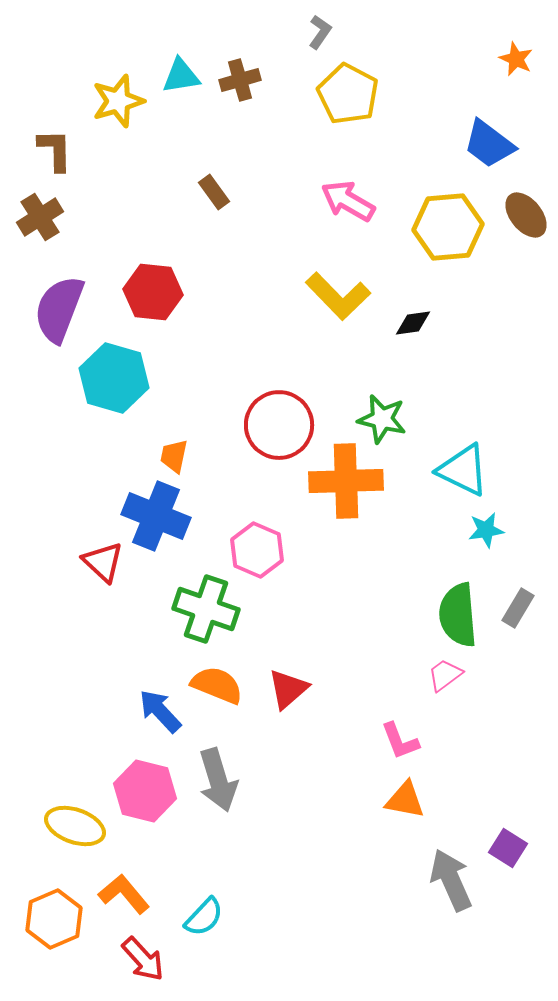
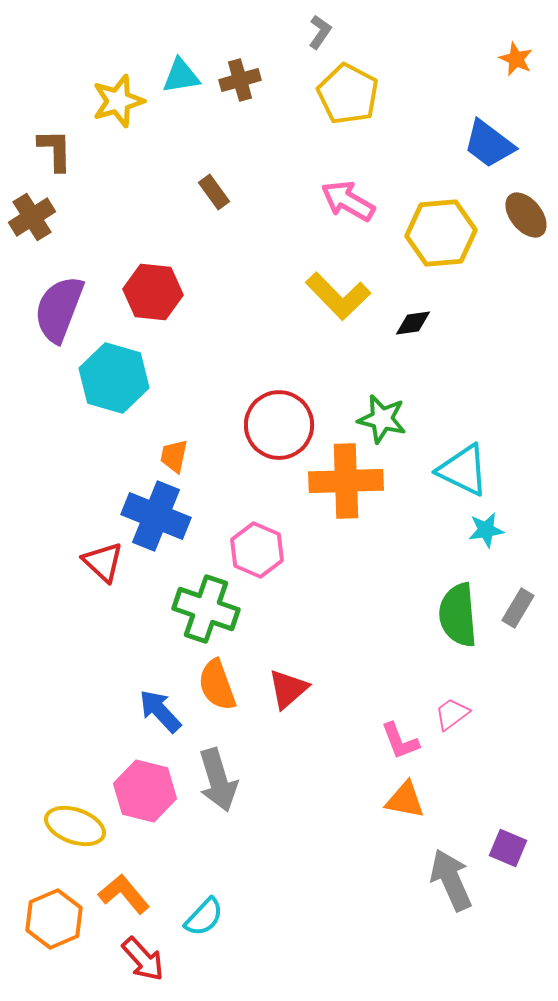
brown cross at (40, 217): moved 8 px left
yellow hexagon at (448, 227): moved 7 px left, 6 px down
pink trapezoid at (445, 675): moved 7 px right, 39 px down
orange semicircle at (217, 685): rotated 132 degrees counterclockwise
purple square at (508, 848): rotated 9 degrees counterclockwise
